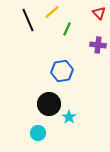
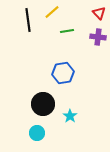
black line: rotated 15 degrees clockwise
green line: moved 2 px down; rotated 56 degrees clockwise
purple cross: moved 8 px up
blue hexagon: moved 1 px right, 2 px down
black circle: moved 6 px left
cyan star: moved 1 px right, 1 px up
cyan circle: moved 1 px left
